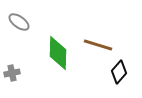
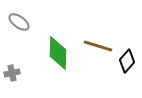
brown line: moved 1 px down
black diamond: moved 8 px right, 11 px up
